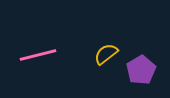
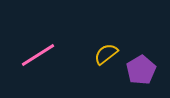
pink line: rotated 18 degrees counterclockwise
